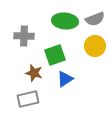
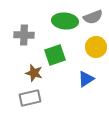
gray semicircle: moved 2 px left, 2 px up
gray cross: moved 1 px up
yellow circle: moved 1 px right, 1 px down
blue triangle: moved 21 px right
gray rectangle: moved 2 px right, 1 px up
